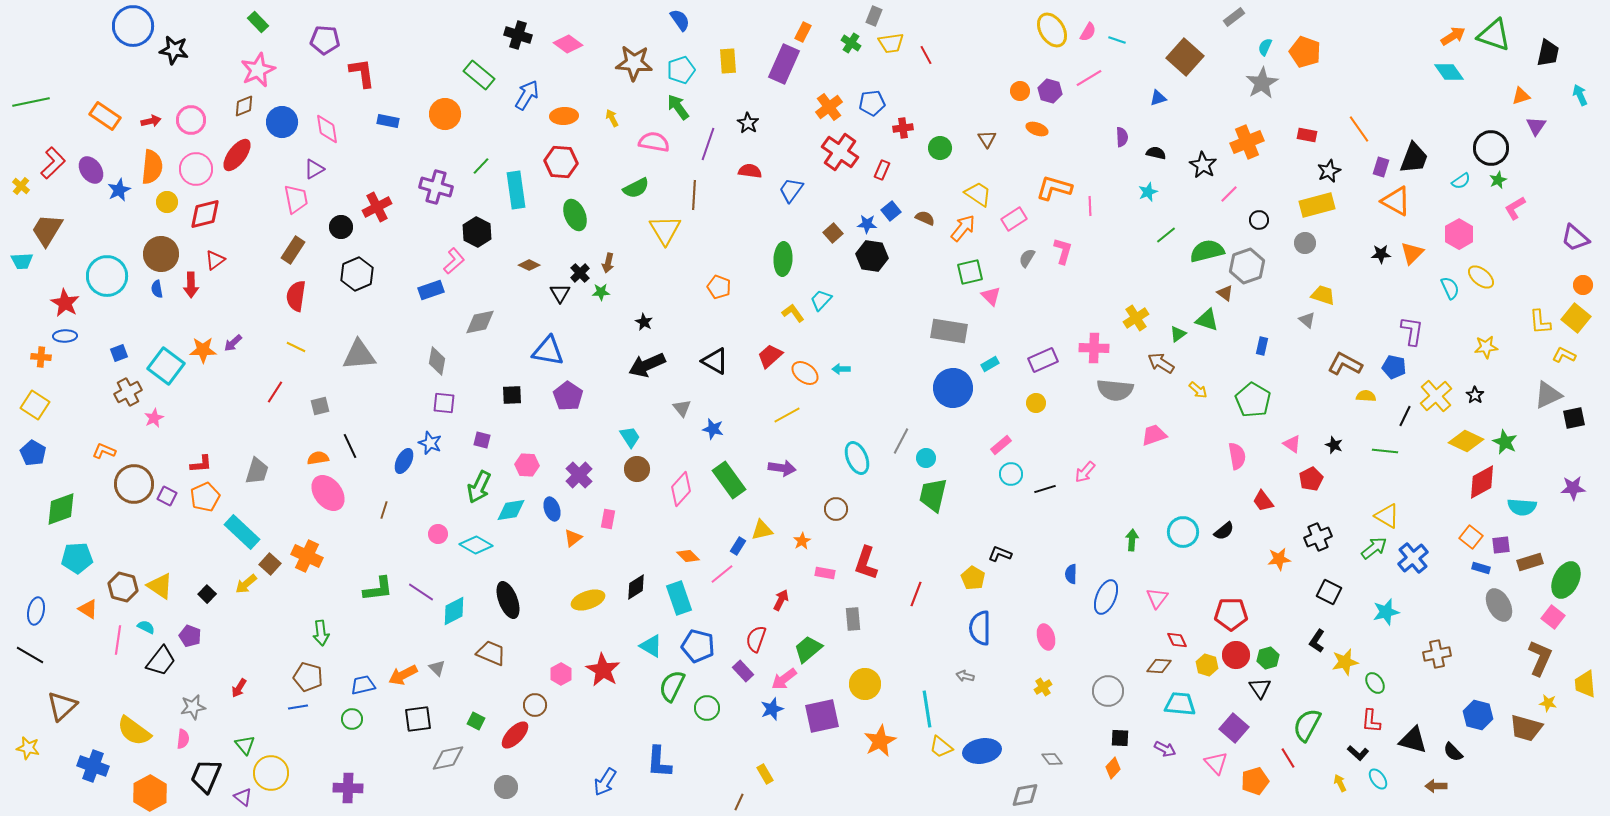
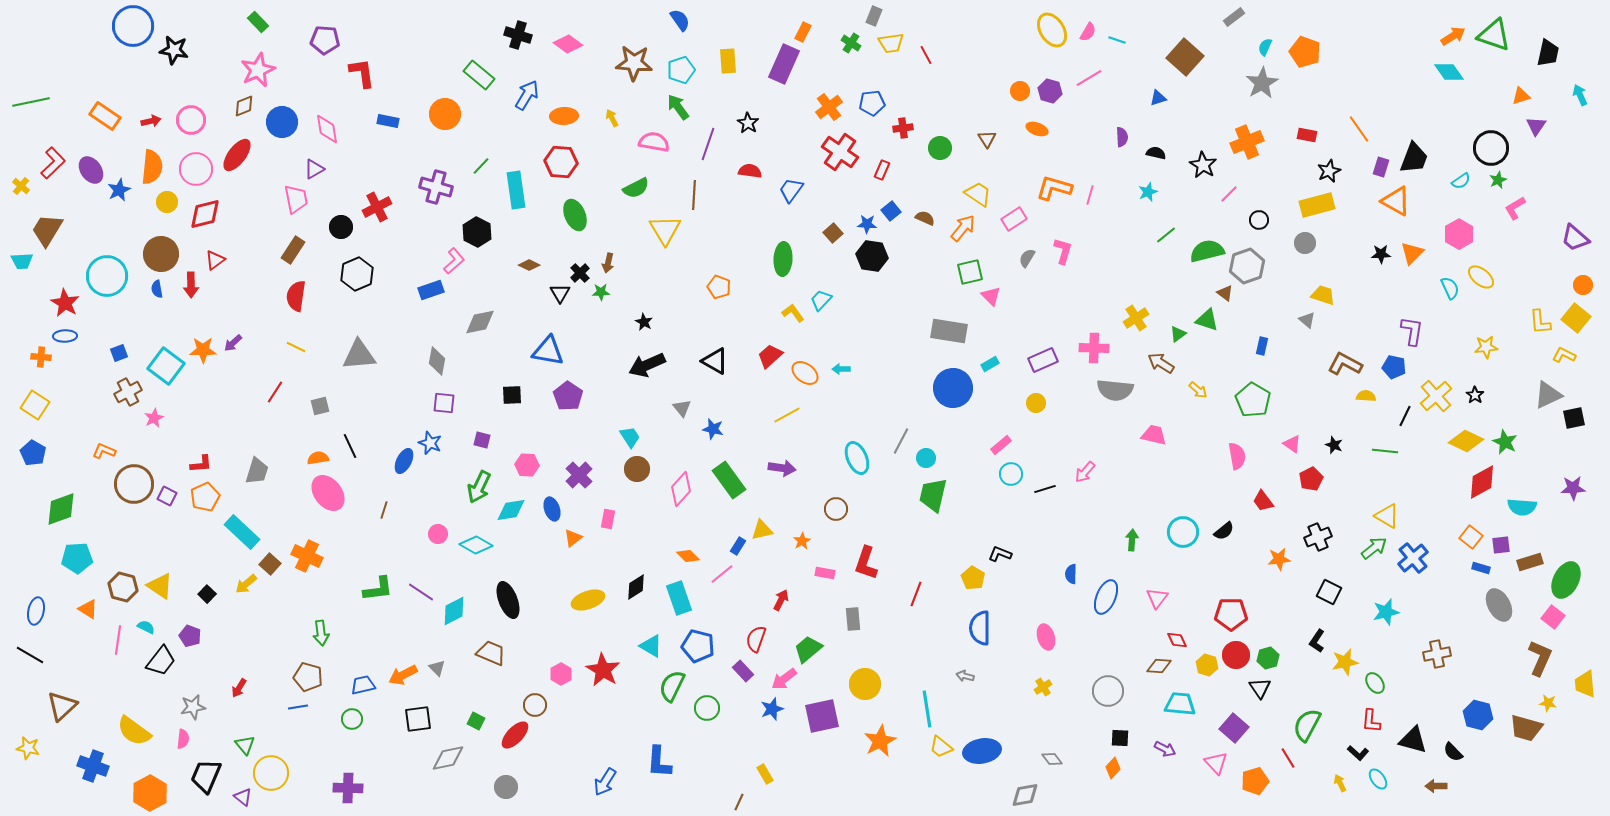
pink line at (1090, 206): moved 11 px up; rotated 18 degrees clockwise
pink trapezoid at (1154, 435): rotated 32 degrees clockwise
